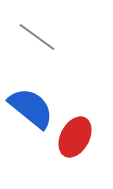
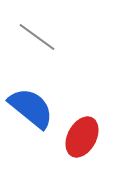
red ellipse: moved 7 px right
